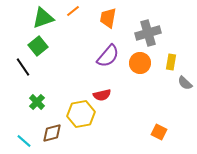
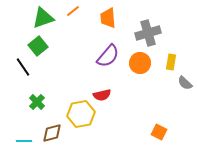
orange trapezoid: rotated 15 degrees counterclockwise
cyan line: rotated 42 degrees counterclockwise
